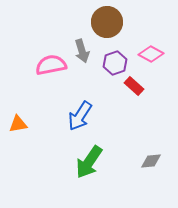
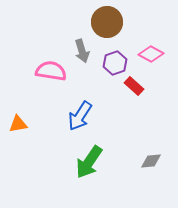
pink semicircle: moved 6 px down; rotated 20 degrees clockwise
